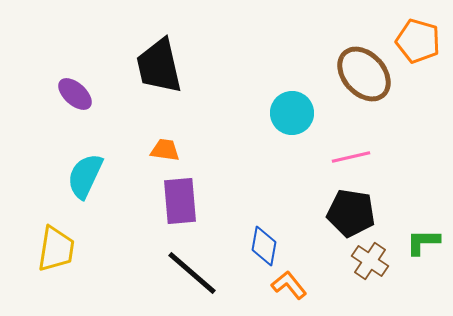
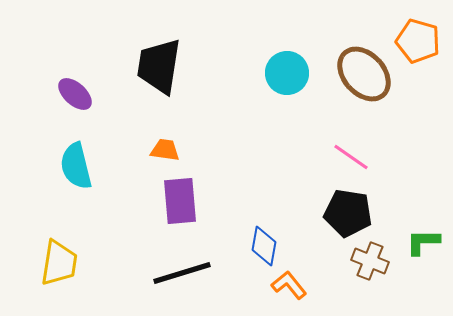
black trapezoid: rotated 22 degrees clockwise
cyan circle: moved 5 px left, 40 px up
pink line: rotated 48 degrees clockwise
cyan semicircle: moved 9 px left, 10 px up; rotated 39 degrees counterclockwise
black pentagon: moved 3 px left
yellow trapezoid: moved 3 px right, 14 px down
brown cross: rotated 12 degrees counterclockwise
black line: moved 10 px left; rotated 58 degrees counterclockwise
